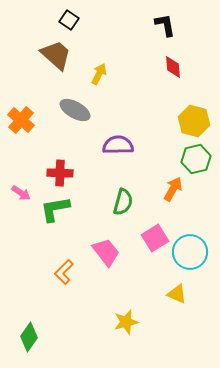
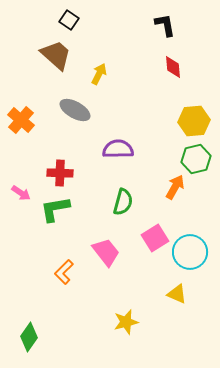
yellow hexagon: rotated 20 degrees counterclockwise
purple semicircle: moved 4 px down
orange arrow: moved 2 px right, 2 px up
